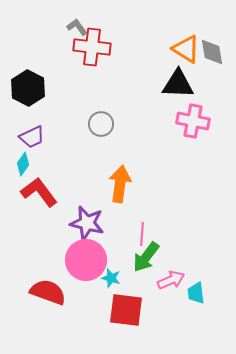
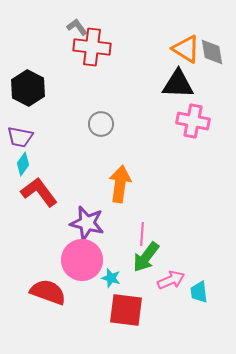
purple trapezoid: moved 12 px left; rotated 36 degrees clockwise
pink circle: moved 4 px left
cyan trapezoid: moved 3 px right, 1 px up
